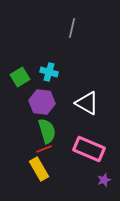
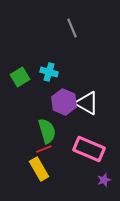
gray line: rotated 36 degrees counterclockwise
purple hexagon: moved 22 px right; rotated 15 degrees clockwise
